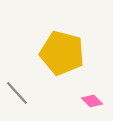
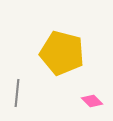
gray line: rotated 48 degrees clockwise
